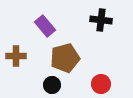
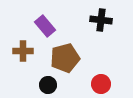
brown cross: moved 7 px right, 5 px up
black circle: moved 4 px left
